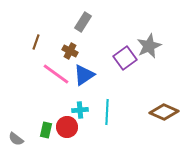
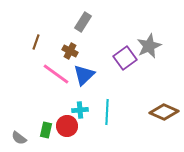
blue triangle: rotated 10 degrees counterclockwise
red circle: moved 1 px up
gray semicircle: moved 3 px right, 1 px up
